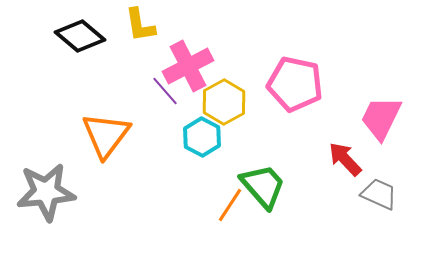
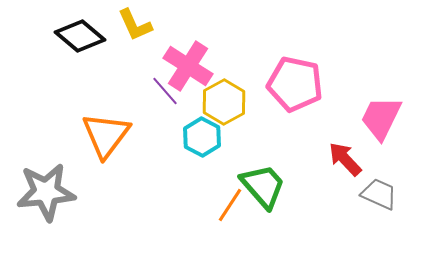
yellow L-shape: moved 5 px left; rotated 15 degrees counterclockwise
pink cross: rotated 30 degrees counterclockwise
